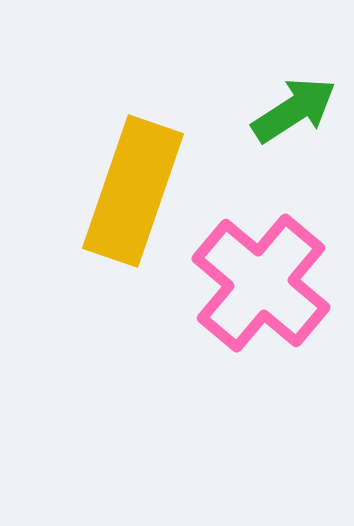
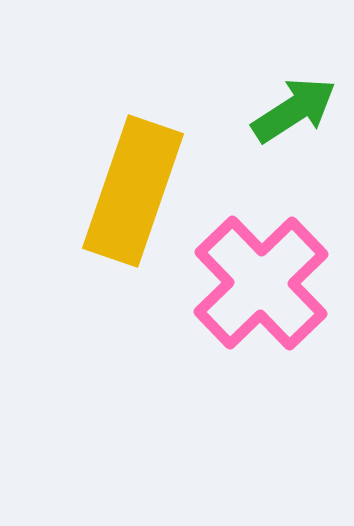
pink cross: rotated 6 degrees clockwise
